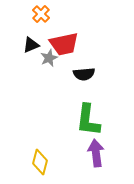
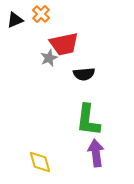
black triangle: moved 16 px left, 25 px up
yellow diamond: rotated 30 degrees counterclockwise
